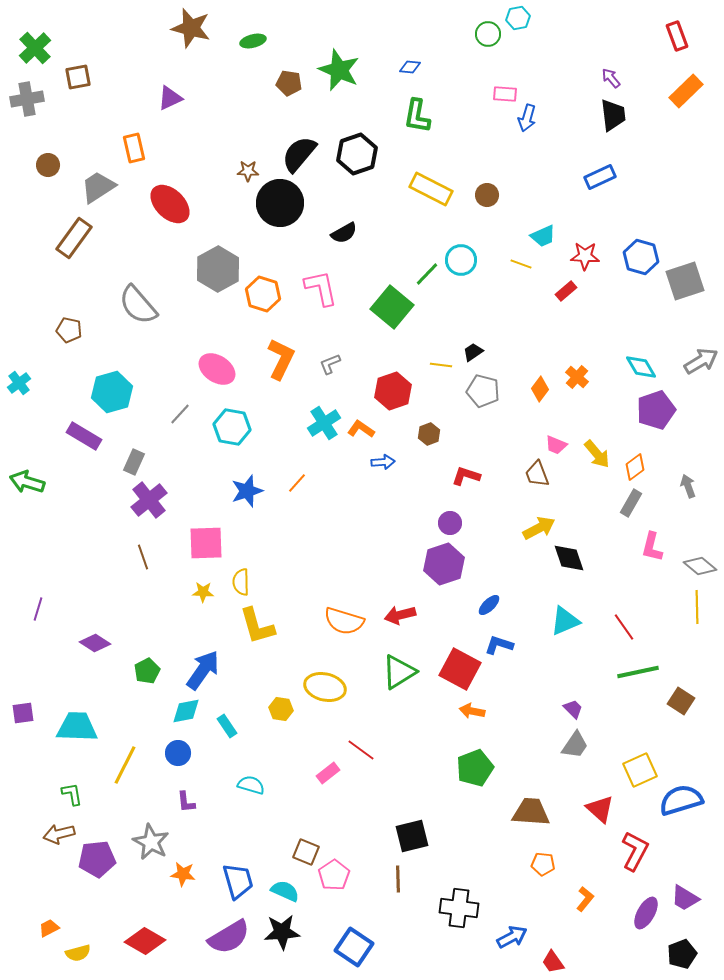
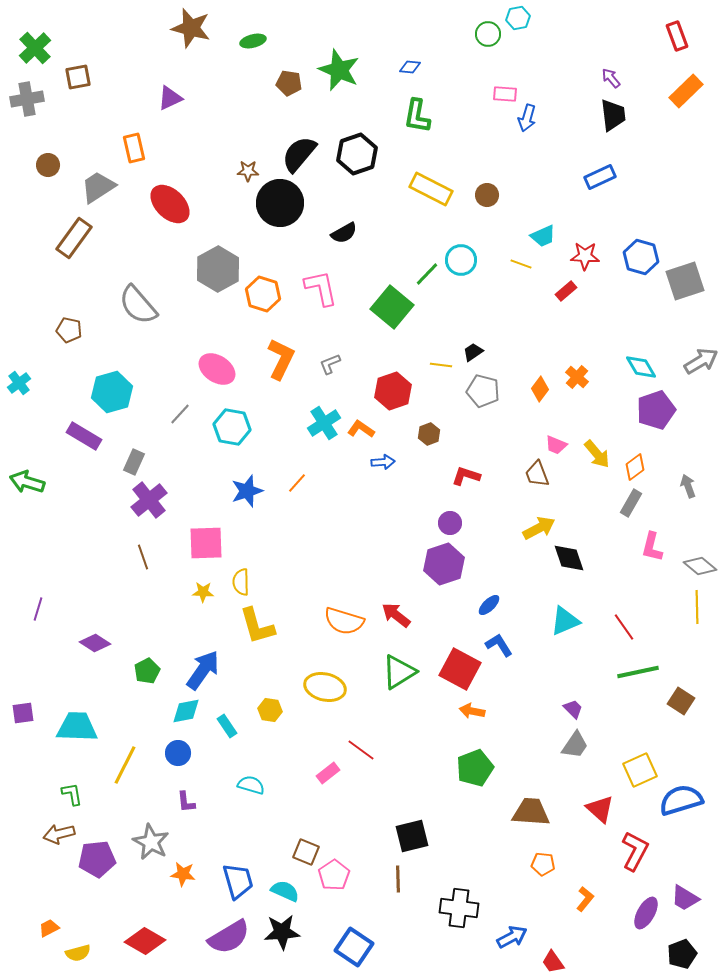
red arrow at (400, 615): moved 4 px left; rotated 52 degrees clockwise
blue L-shape at (499, 645): rotated 40 degrees clockwise
yellow hexagon at (281, 709): moved 11 px left, 1 px down
